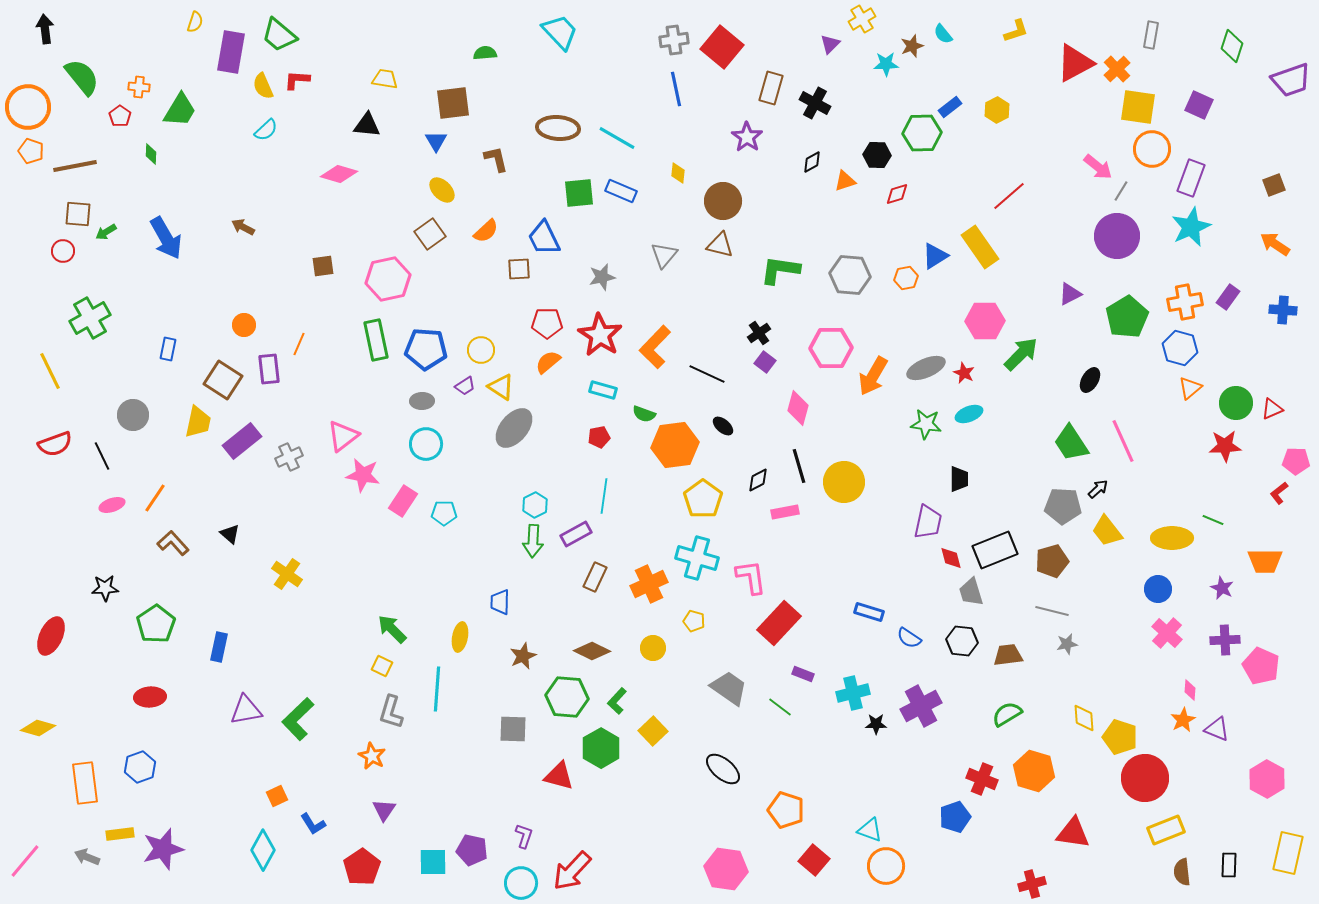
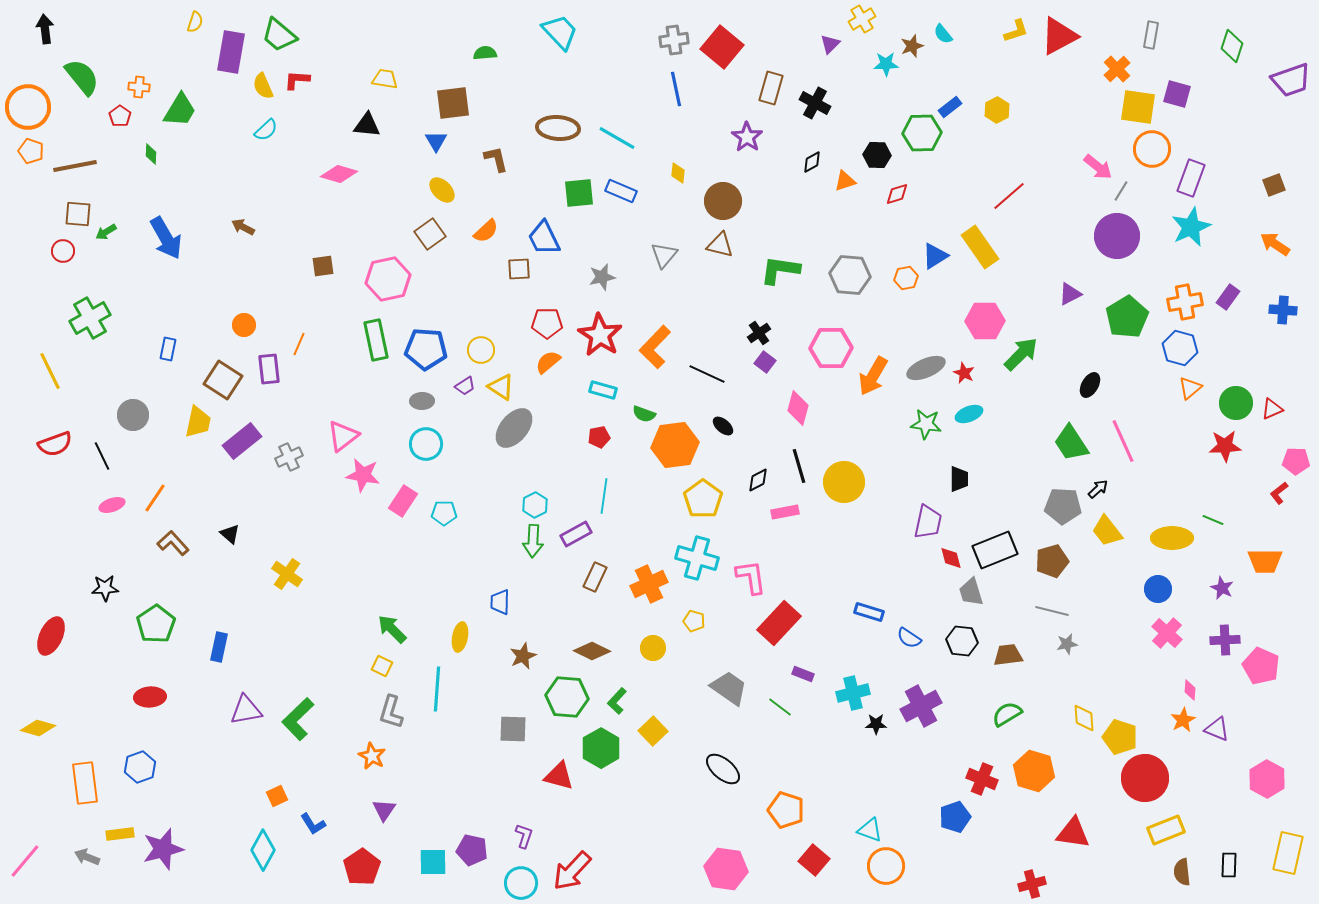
red triangle at (1075, 63): moved 16 px left, 27 px up
purple square at (1199, 105): moved 22 px left, 11 px up; rotated 8 degrees counterclockwise
black ellipse at (1090, 380): moved 5 px down
